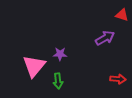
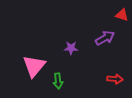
purple star: moved 11 px right, 6 px up
red arrow: moved 3 px left
